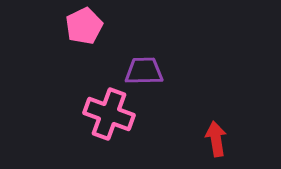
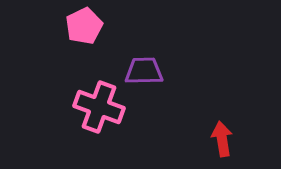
pink cross: moved 10 px left, 7 px up
red arrow: moved 6 px right
